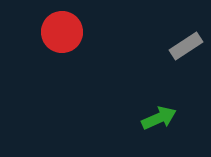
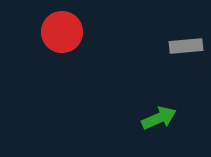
gray rectangle: rotated 28 degrees clockwise
